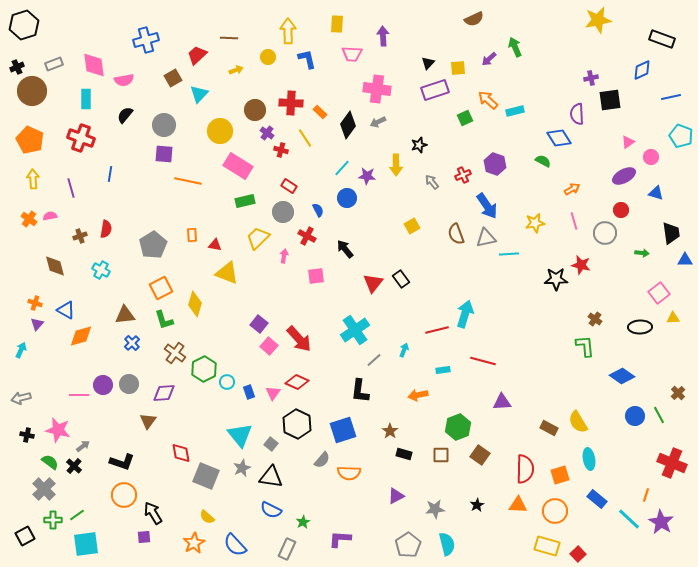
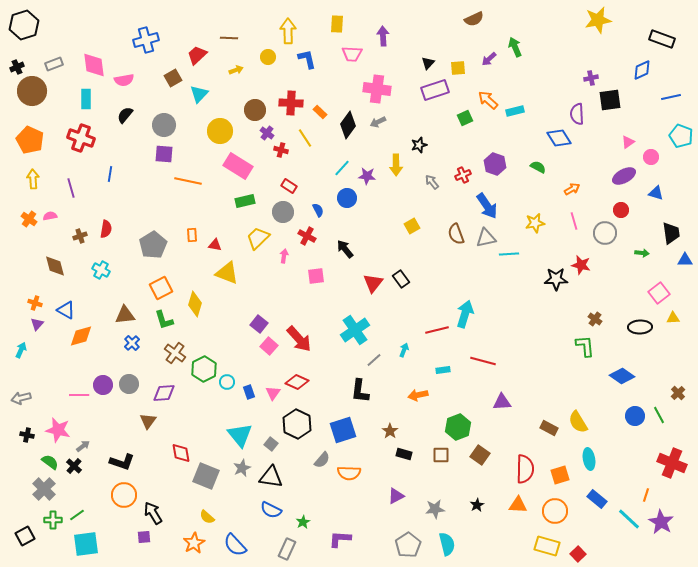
green semicircle at (543, 161): moved 5 px left, 6 px down
